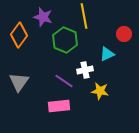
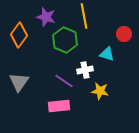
purple star: moved 3 px right
cyan triangle: rotated 42 degrees clockwise
